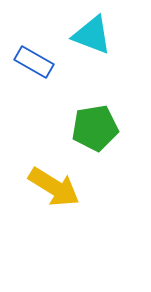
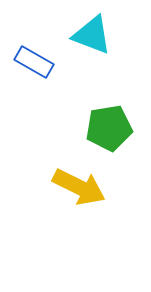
green pentagon: moved 14 px right
yellow arrow: moved 25 px right; rotated 6 degrees counterclockwise
